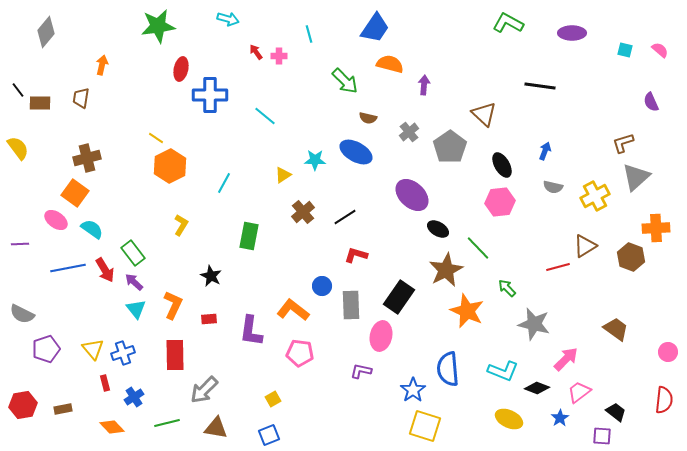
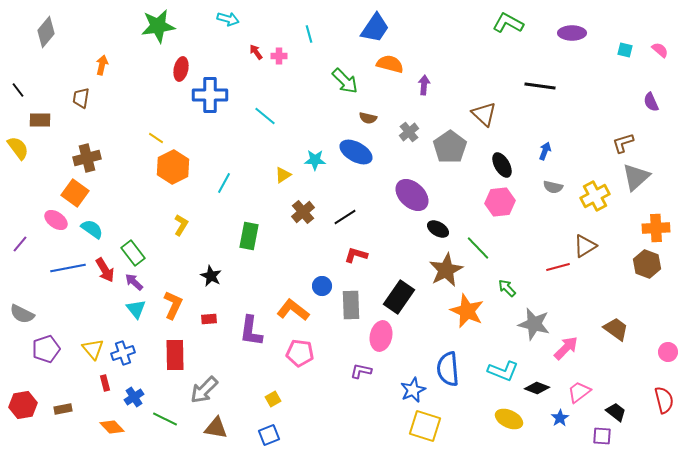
brown rectangle at (40, 103): moved 17 px down
orange hexagon at (170, 166): moved 3 px right, 1 px down
purple line at (20, 244): rotated 48 degrees counterclockwise
brown hexagon at (631, 257): moved 16 px right, 7 px down
pink arrow at (566, 359): moved 11 px up
blue star at (413, 390): rotated 10 degrees clockwise
red semicircle at (664, 400): rotated 20 degrees counterclockwise
green line at (167, 423): moved 2 px left, 4 px up; rotated 40 degrees clockwise
